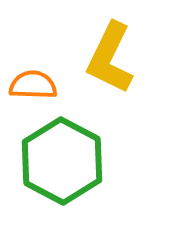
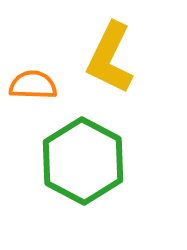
green hexagon: moved 21 px right
